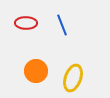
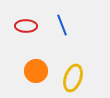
red ellipse: moved 3 px down
